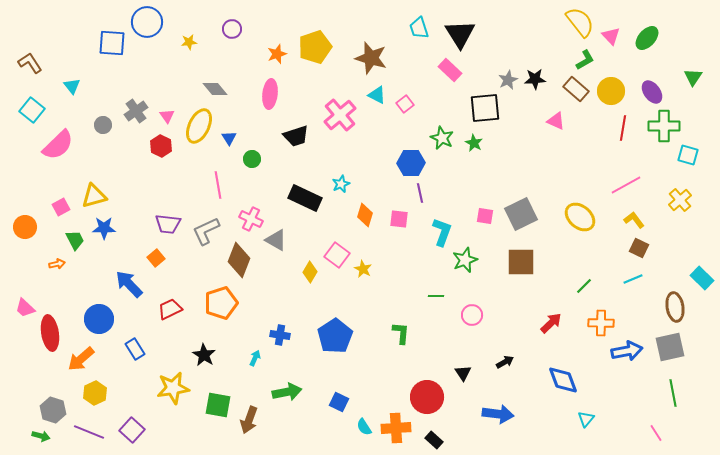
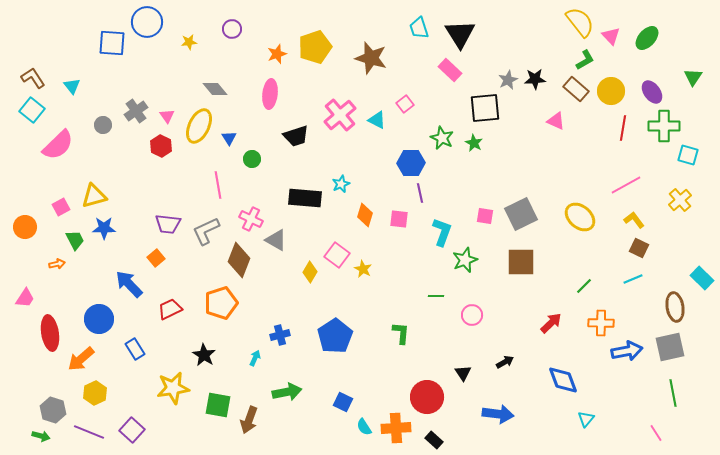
brown L-shape at (30, 63): moved 3 px right, 15 px down
cyan triangle at (377, 95): moved 25 px down
black rectangle at (305, 198): rotated 20 degrees counterclockwise
pink trapezoid at (25, 308): moved 10 px up; rotated 100 degrees counterclockwise
blue cross at (280, 335): rotated 24 degrees counterclockwise
blue square at (339, 402): moved 4 px right
